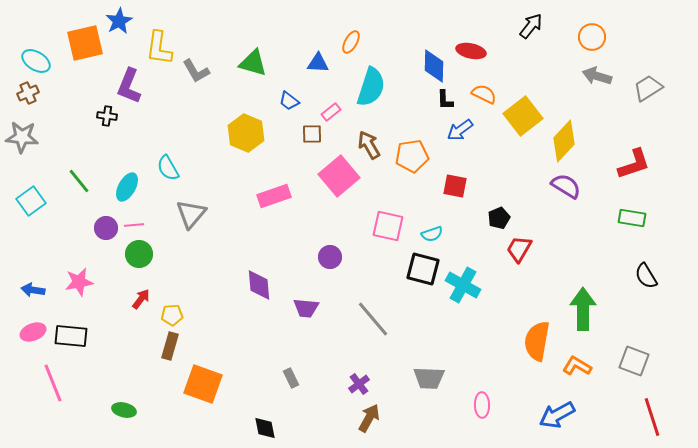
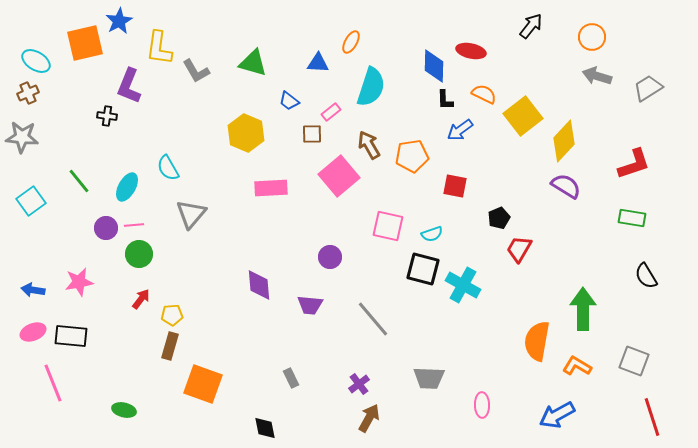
pink rectangle at (274, 196): moved 3 px left, 8 px up; rotated 16 degrees clockwise
purple trapezoid at (306, 308): moved 4 px right, 3 px up
